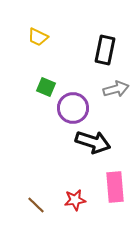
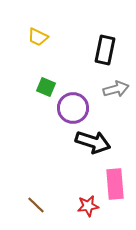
pink rectangle: moved 3 px up
red star: moved 13 px right, 6 px down
